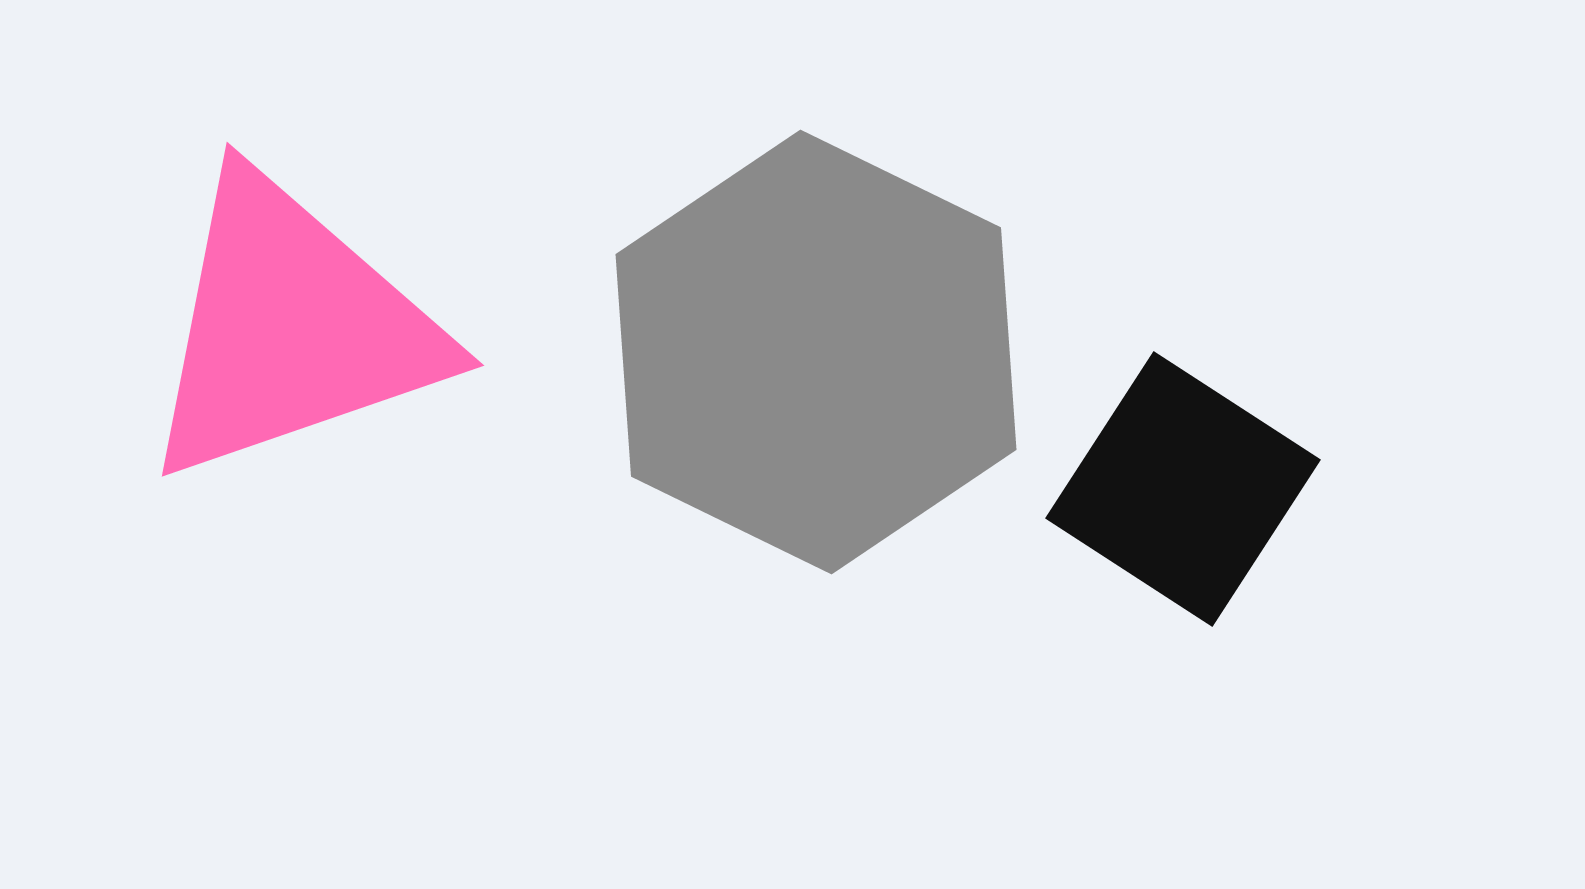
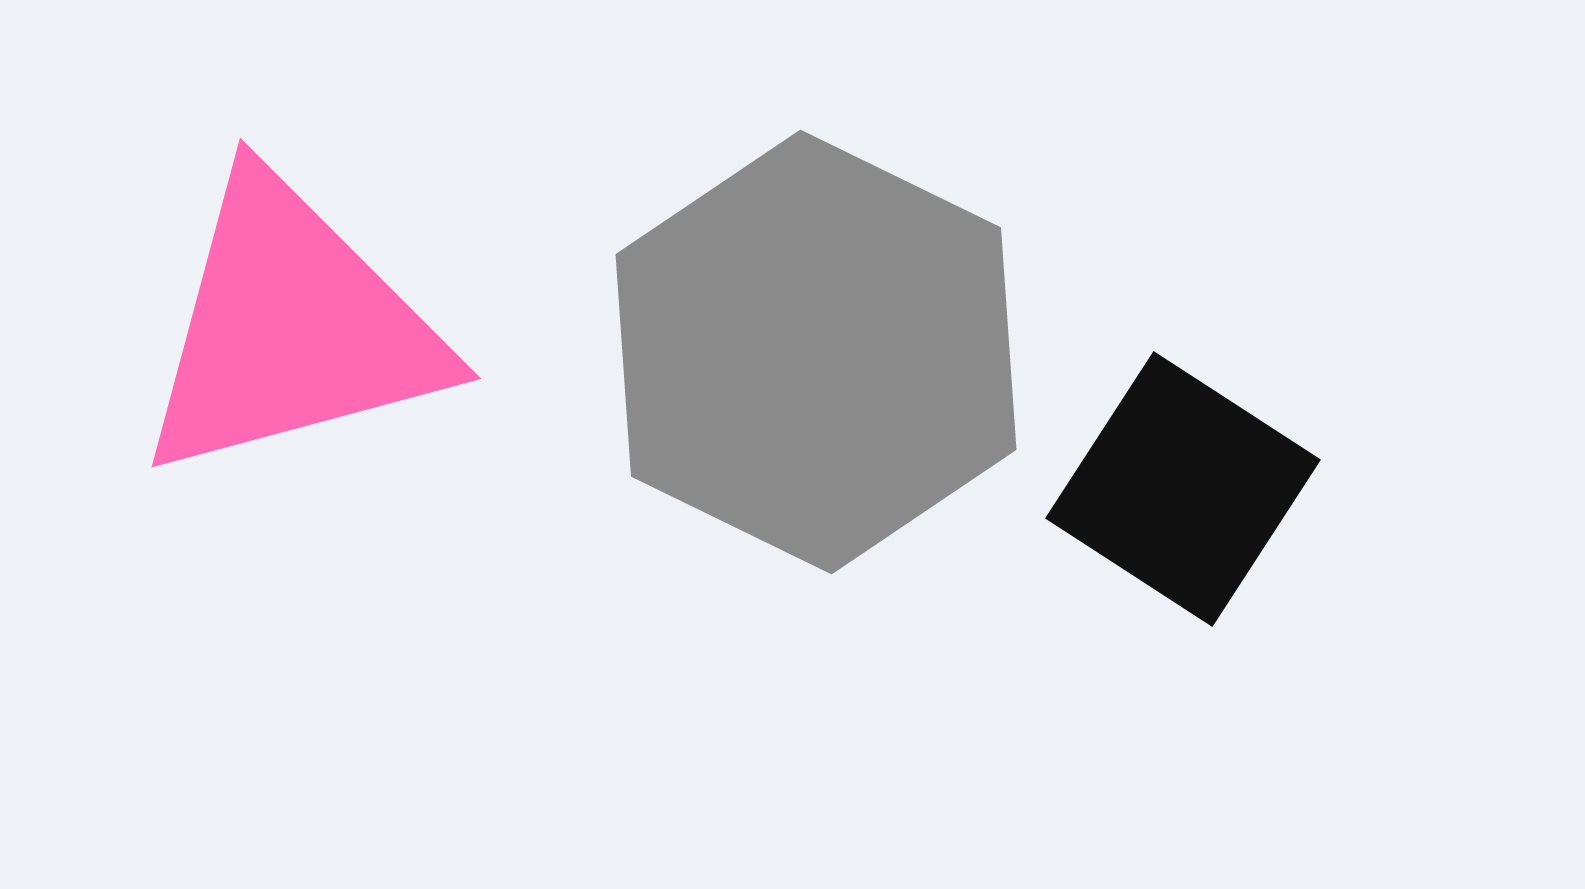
pink triangle: rotated 4 degrees clockwise
